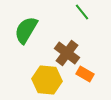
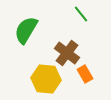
green line: moved 1 px left, 2 px down
orange rectangle: rotated 30 degrees clockwise
yellow hexagon: moved 1 px left, 1 px up
